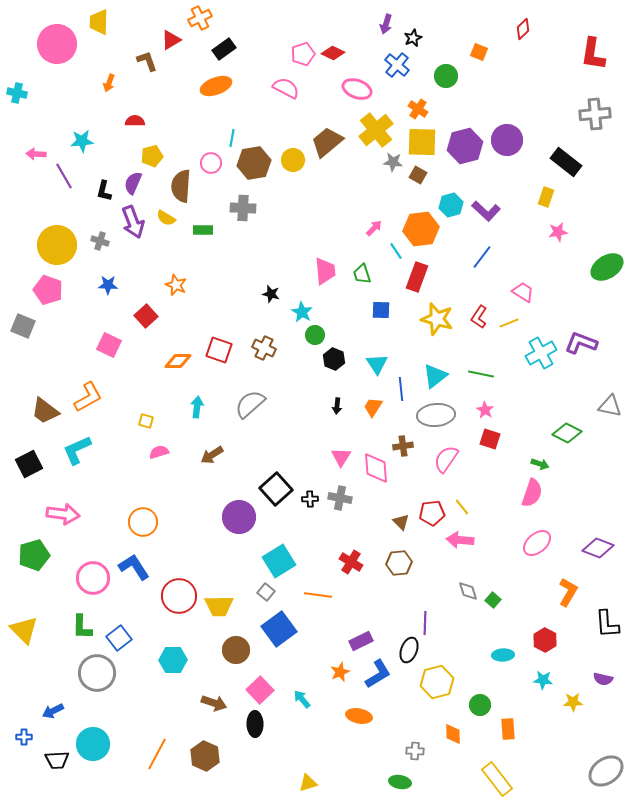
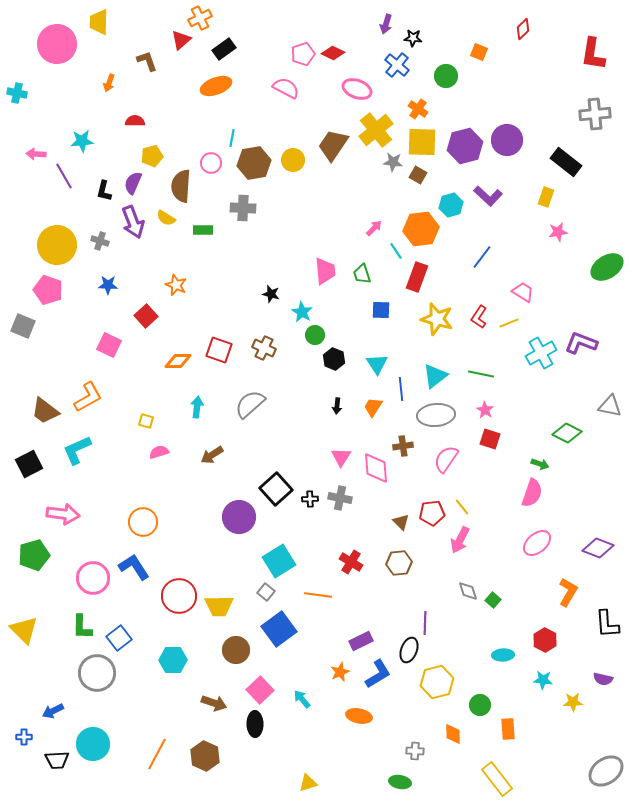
black star at (413, 38): rotated 30 degrees clockwise
red triangle at (171, 40): moved 10 px right; rotated 10 degrees counterclockwise
brown trapezoid at (327, 142): moved 6 px right, 3 px down; rotated 16 degrees counterclockwise
purple L-shape at (486, 211): moved 2 px right, 15 px up
pink arrow at (460, 540): rotated 68 degrees counterclockwise
